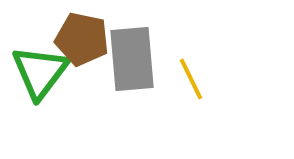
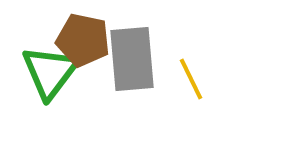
brown pentagon: moved 1 px right, 1 px down
green triangle: moved 10 px right
